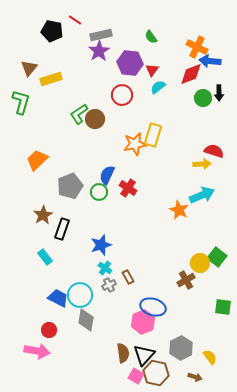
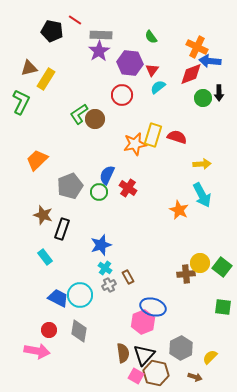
gray rectangle at (101, 35): rotated 15 degrees clockwise
brown triangle at (29, 68): rotated 36 degrees clockwise
yellow rectangle at (51, 79): moved 5 px left; rotated 40 degrees counterclockwise
green L-shape at (21, 102): rotated 10 degrees clockwise
red semicircle at (214, 151): moved 37 px left, 14 px up
cyan arrow at (202, 195): rotated 85 degrees clockwise
brown star at (43, 215): rotated 24 degrees counterclockwise
green square at (217, 257): moved 5 px right, 10 px down
brown cross at (186, 280): moved 6 px up; rotated 24 degrees clockwise
gray diamond at (86, 320): moved 7 px left, 11 px down
yellow semicircle at (210, 357): rotated 98 degrees counterclockwise
